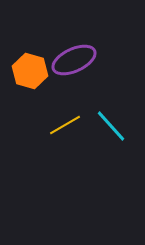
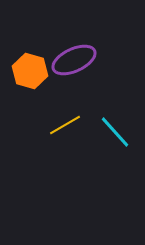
cyan line: moved 4 px right, 6 px down
